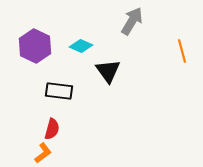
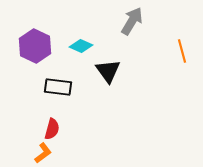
black rectangle: moved 1 px left, 4 px up
